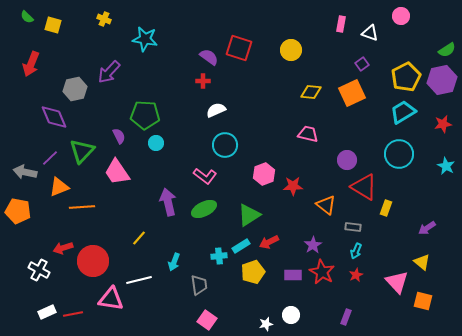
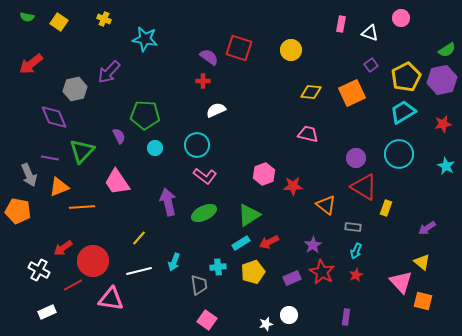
pink circle at (401, 16): moved 2 px down
green semicircle at (27, 17): rotated 32 degrees counterclockwise
yellow square at (53, 25): moved 6 px right, 3 px up; rotated 18 degrees clockwise
red arrow at (31, 64): rotated 30 degrees clockwise
purple square at (362, 64): moved 9 px right, 1 px down
cyan circle at (156, 143): moved 1 px left, 5 px down
cyan circle at (225, 145): moved 28 px left
purple line at (50, 158): rotated 54 degrees clockwise
purple circle at (347, 160): moved 9 px right, 2 px up
gray arrow at (25, 172): moved 4 px right, 3 px down; rotated 125 degrees counterclockwise
pink trapezoid at (117, 172): moved 10 px down
green ellipse at (204, 209): moved 4 px down
cyan rectangle at (241, 246): moved 3 px up
red arrow at (63, 248): rotated 18 degrees counterclockwise
cyan cross at (219, 256): moved 1 px left, 11 px down
purple rectangle at (293, 275): moved 1 px left, 3 px down; rotated 24 degrees counterclockwise
white line at (139, 280): moved 9 px up
pink triangle at (397, 282): moved 4 px right
red line at (73, 314): moved 29 px up; rotated 18 degrees counterclockwise
white circle at (291, 315): moved 2 px left
purple rectangle at (346, 317): rotated 14 degrees counterclockwise
